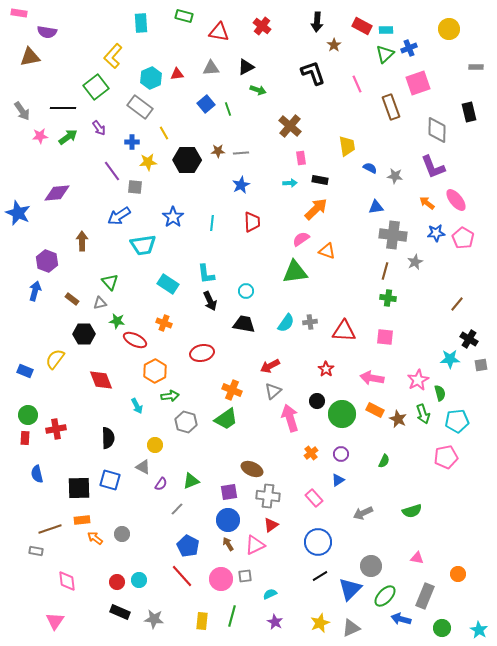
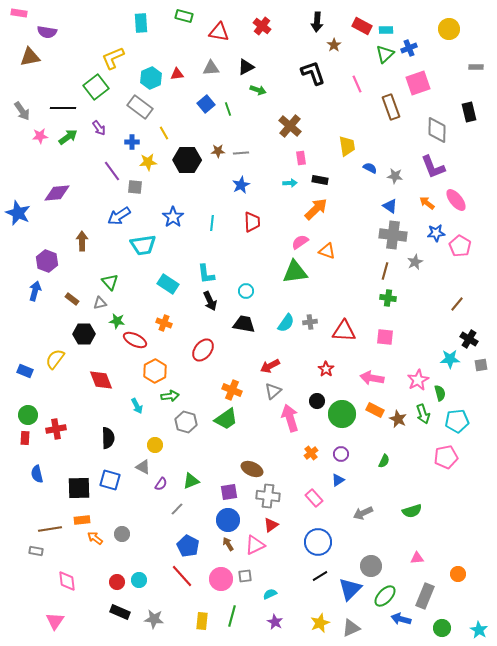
yellow L-shape at (113, 56): moved 2 px down; rotated 25 degrees clockwise
blue triangle at (376, 207): moved 14 px right, 1 px up; rotated 42 degrees clockwise
pink pentagon at (463, 238): moved 3 px left, 8 px down
pink semicircle at (301, 239): moved 1 px left, 3 px down
red ellipse at (202, 353): moved 1 px right, 3 px up; rotated 40 degrees counterclockwise
brown line at (50, 529): rotated 10 degrees clockwise
pink triangle at (417, 558): rotated 16 degrees counterclockwise
